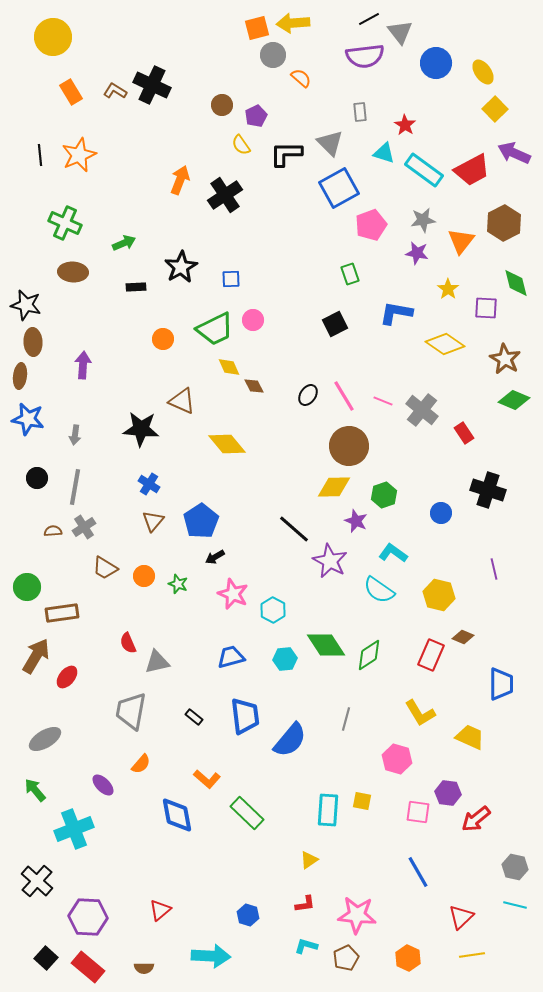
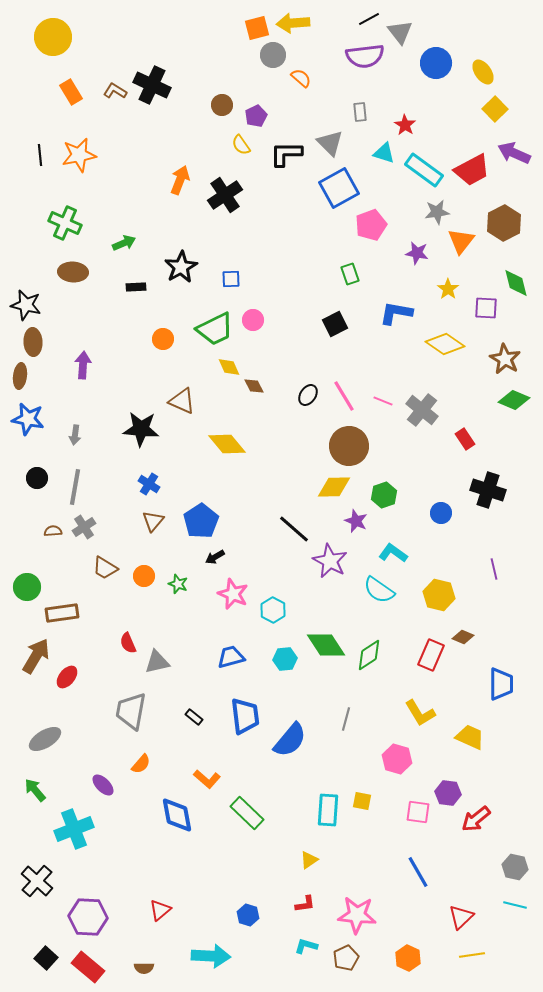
orange star at (79, 155): rotated 12 degrees clockwise
gray star at (423, 220): moved 14 px right, 8 px up
red rectangle at (464, 433): moved 1 px right, 6 px down
